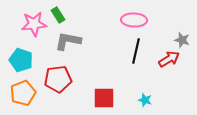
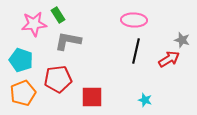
red square: moved 12 px left, 1 px up
